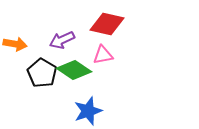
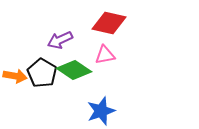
red diamond: moved 2 px right, 1 px up
purple arrow: moved 2 px left
orange arrow: moved 32 px down
pink triangle: moved 2 px right
blue star: moved 13 px right
